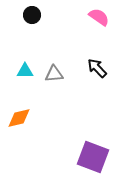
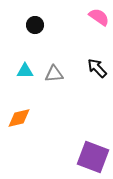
black circle: moved 3 px right, 10 px down
